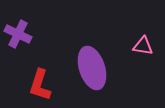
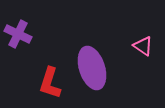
pink triangle: rotated 25 degrees clockwise
red L-shape: moved 10 px right, 2 px up
